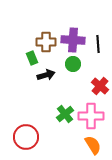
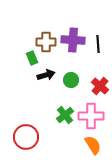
green circle: moved 2 px left, 16 px down
green cross: moved 1 px down
